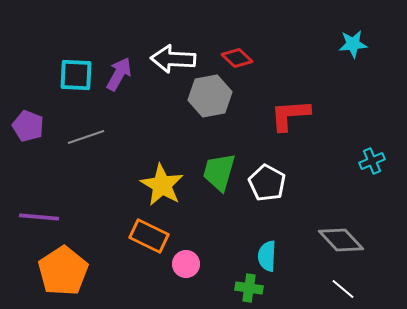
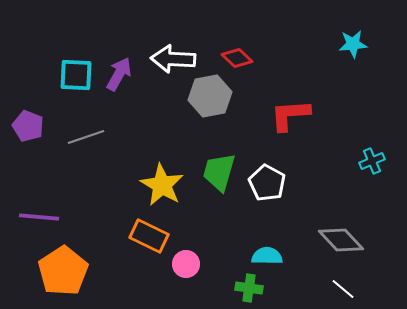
cyan semicircle: rotated 88 degrees clockwise
